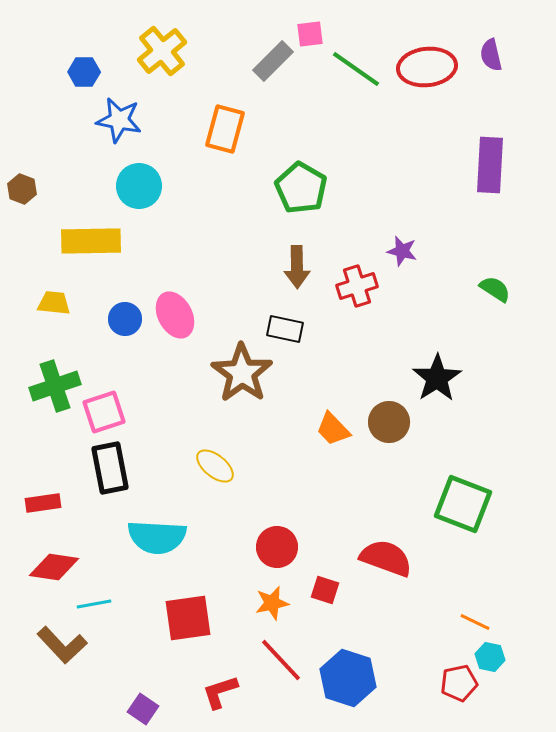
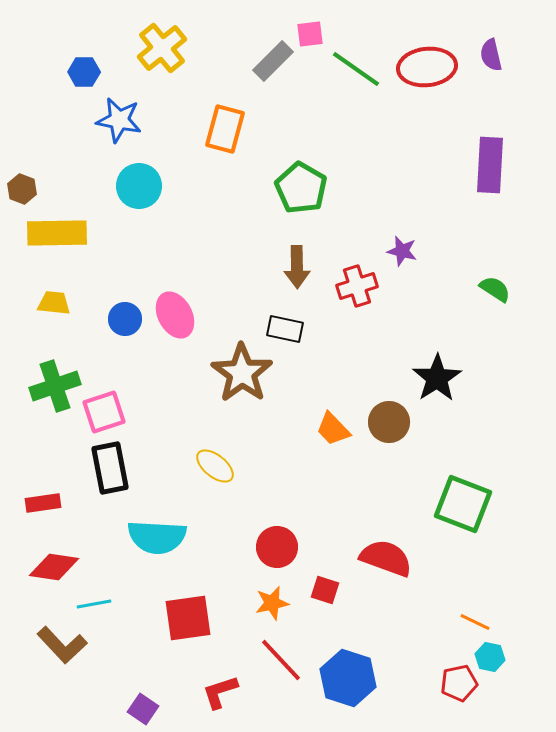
yellow cross at (162, 51): moved 3 px up
yellow rectangle at (91, 241): moved 34 px left, 8 px up
